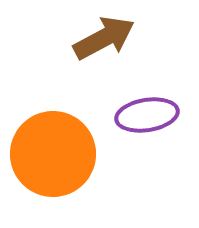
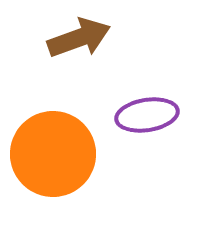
brown arrow: moved 25 px left; rotated 8 degrees clockwise
